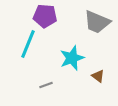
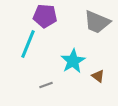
cyan star: moved 1 px right, 3 px down; rotated 10 degrees counterclockwise
